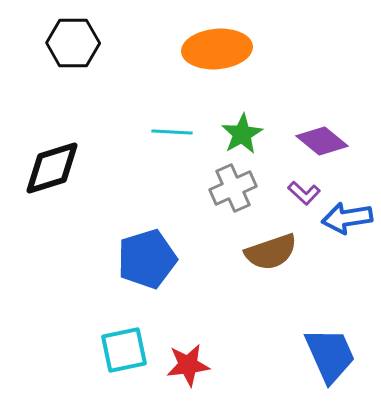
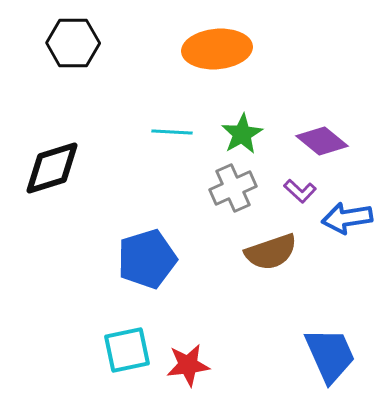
purple L-shape: moved 4 px left, 2 px up
cyan square: moved 3 px right
